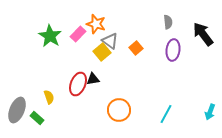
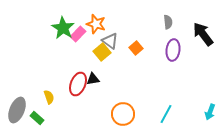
green star: moved 13 px right, 8 px up
orange circle: moved 4 px right, 4 px down
